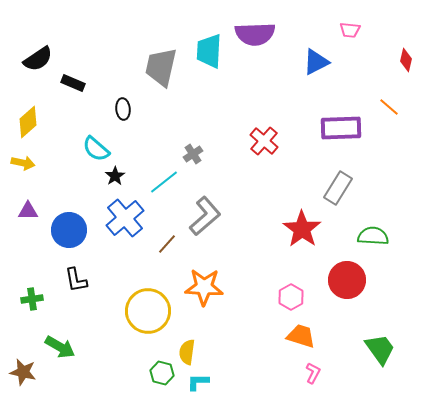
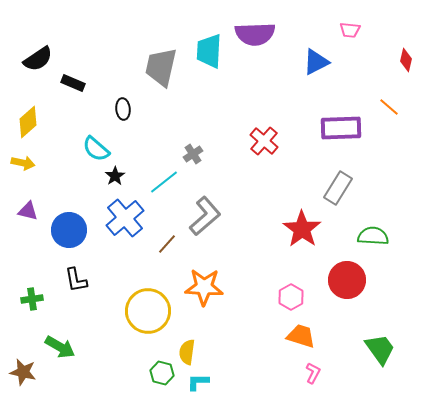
purple triangle: rotated 15 degrees clockwise
